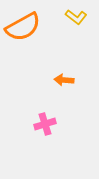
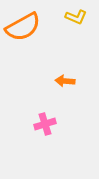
yellow L-shape: rotated 15 degrees counterclockwise
orange arrow: moved 1 px right, 1 px down
